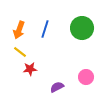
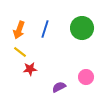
purple semicircle: moved 2 px right
